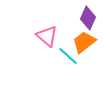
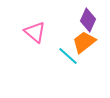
purple diamond: moved 2 px down
pink triangle: moved 12 px left, 4 px up
